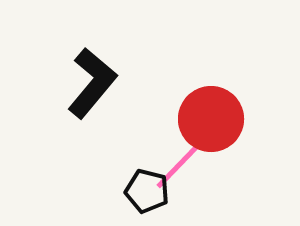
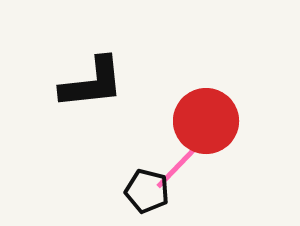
black L-shape: rotated 44 degrees clockwise
red circle: moved 5 px left, 2 px down
